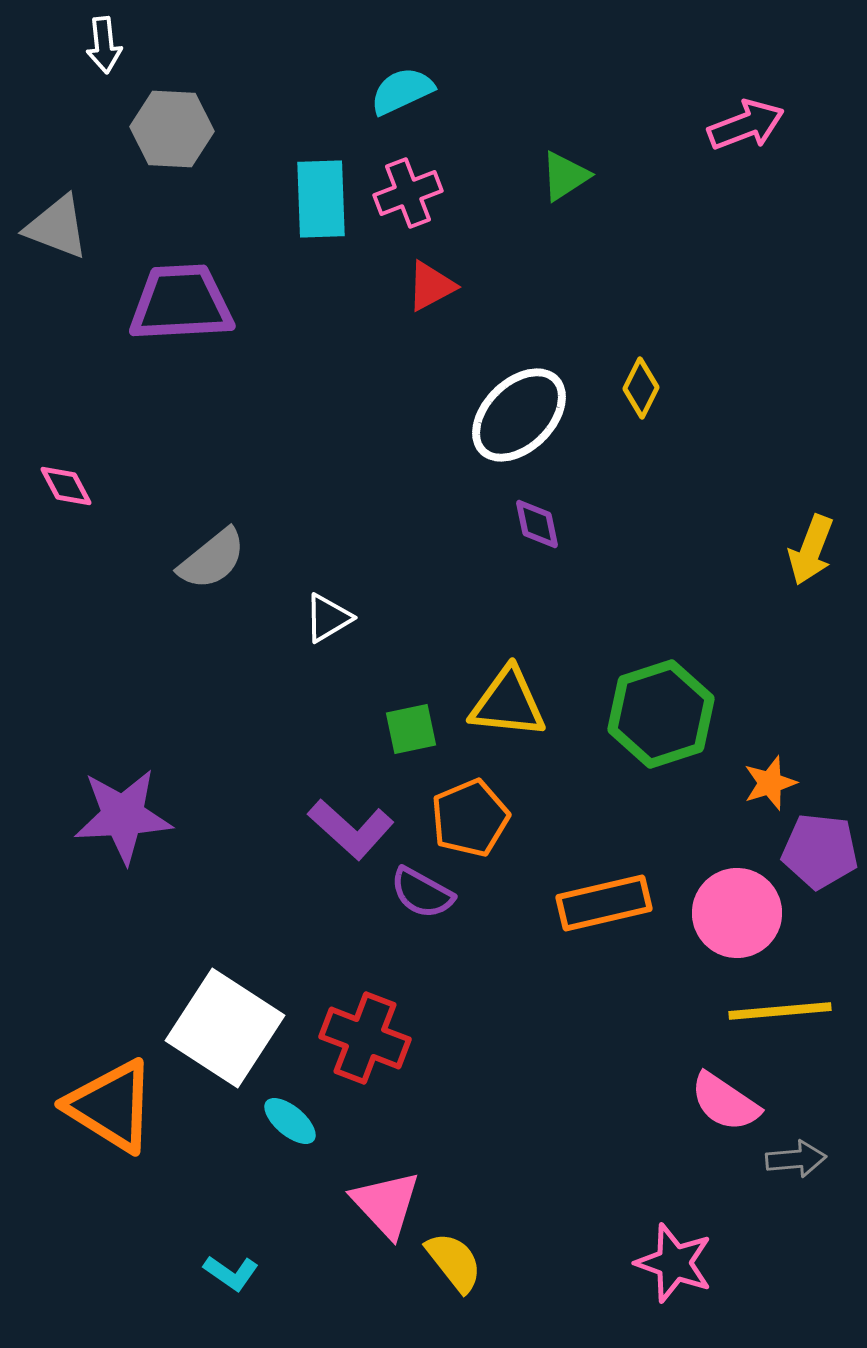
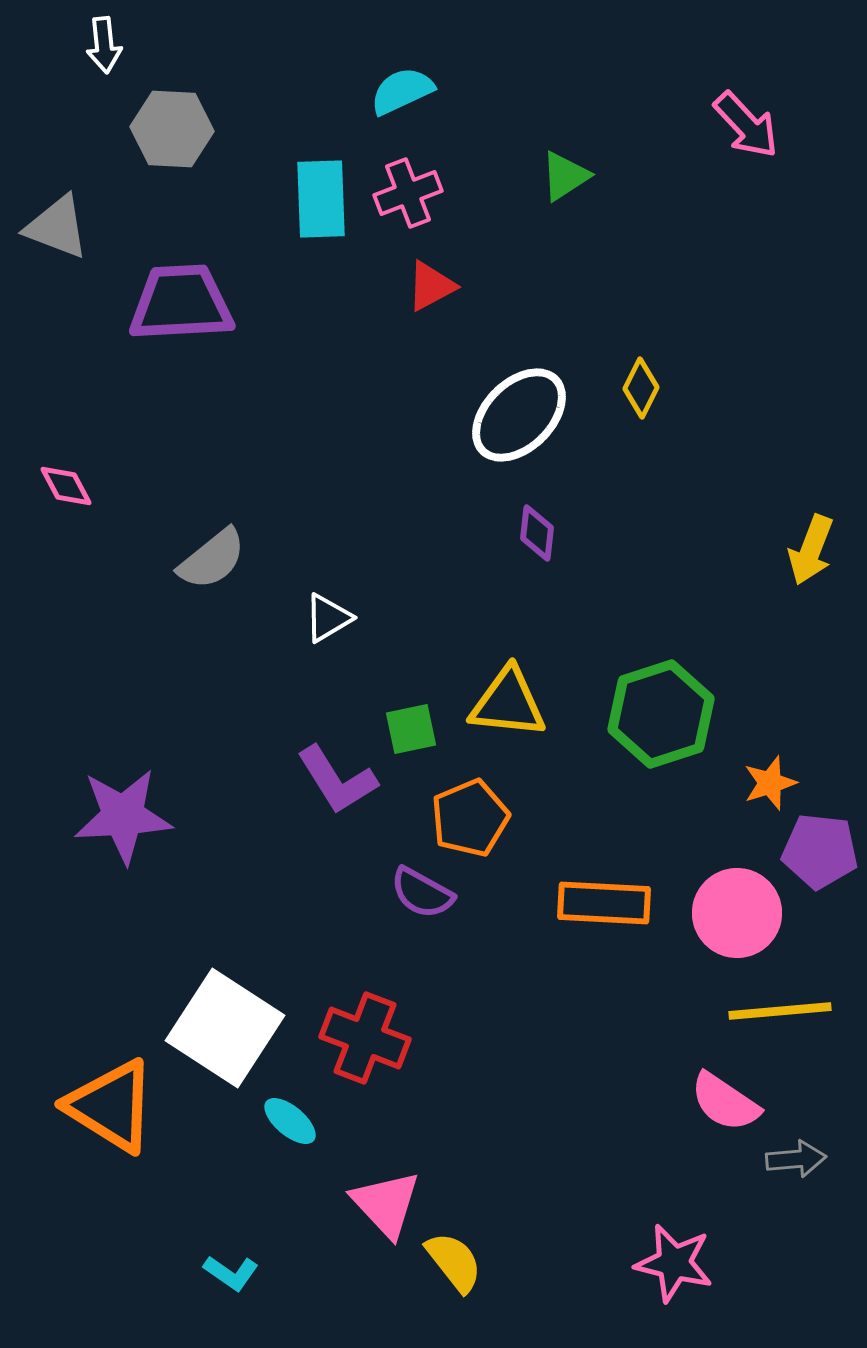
pink arrow: rotated 68 degrees clockwise
purple diamond: moved 9 px down; rotated 18 degrees clockwise
purple L-shape: moved 14 px left, 49 px up; rotated 16 degrees clockwise
orange rectangle: rotated 16 degrees clockwise
pink star: rotated 6 degrees counterclockwise
